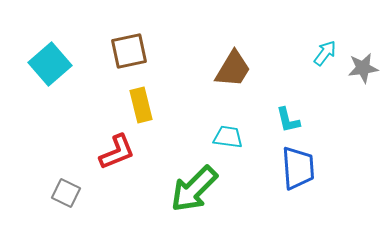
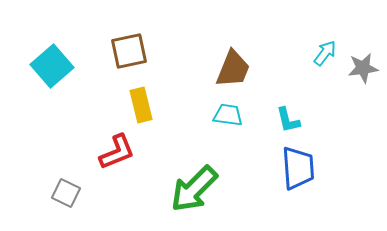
cyan square: moved 2 px right, 2 px down
brown trapezoid: rotated 9 degrees counterclockwise
cyan trapezoid: moved 22 px up
